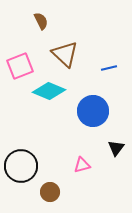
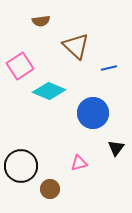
brown semicircle: rotated 108 degrees clockwise
brown triangle: moved 11 px right, 8 px up
pink square: rotated 12 degrees counterclockwise
blue circle: moved 2 px down
pink triangle: moved 3 px left, 2 px up
brown circle: moved 3 px up
